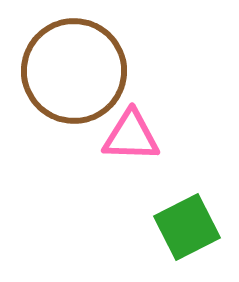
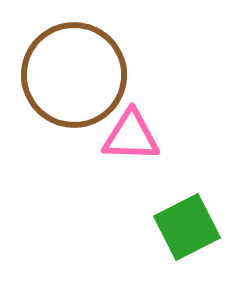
brown circle: moved 4 px down
